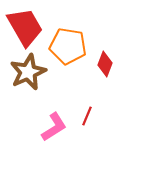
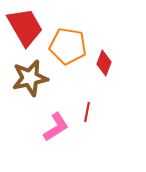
red diamond: moved 1 px left, 1 px up
brown star: moved 2 px right, 6 px down; rotated 12 degrees clockwise
red line: moved 4 px up; rotated 12 degrees counterclockwise
pink L-shape: moved 2 px right
